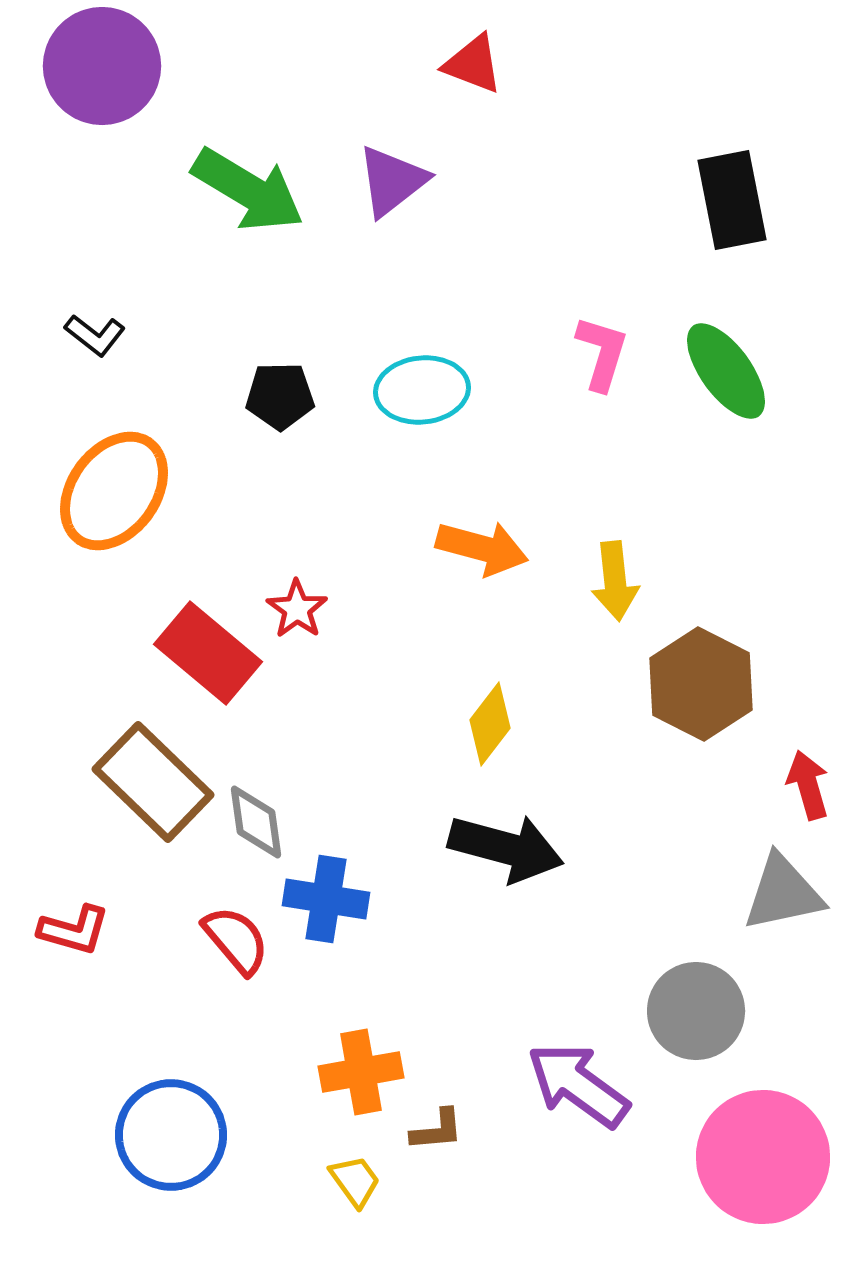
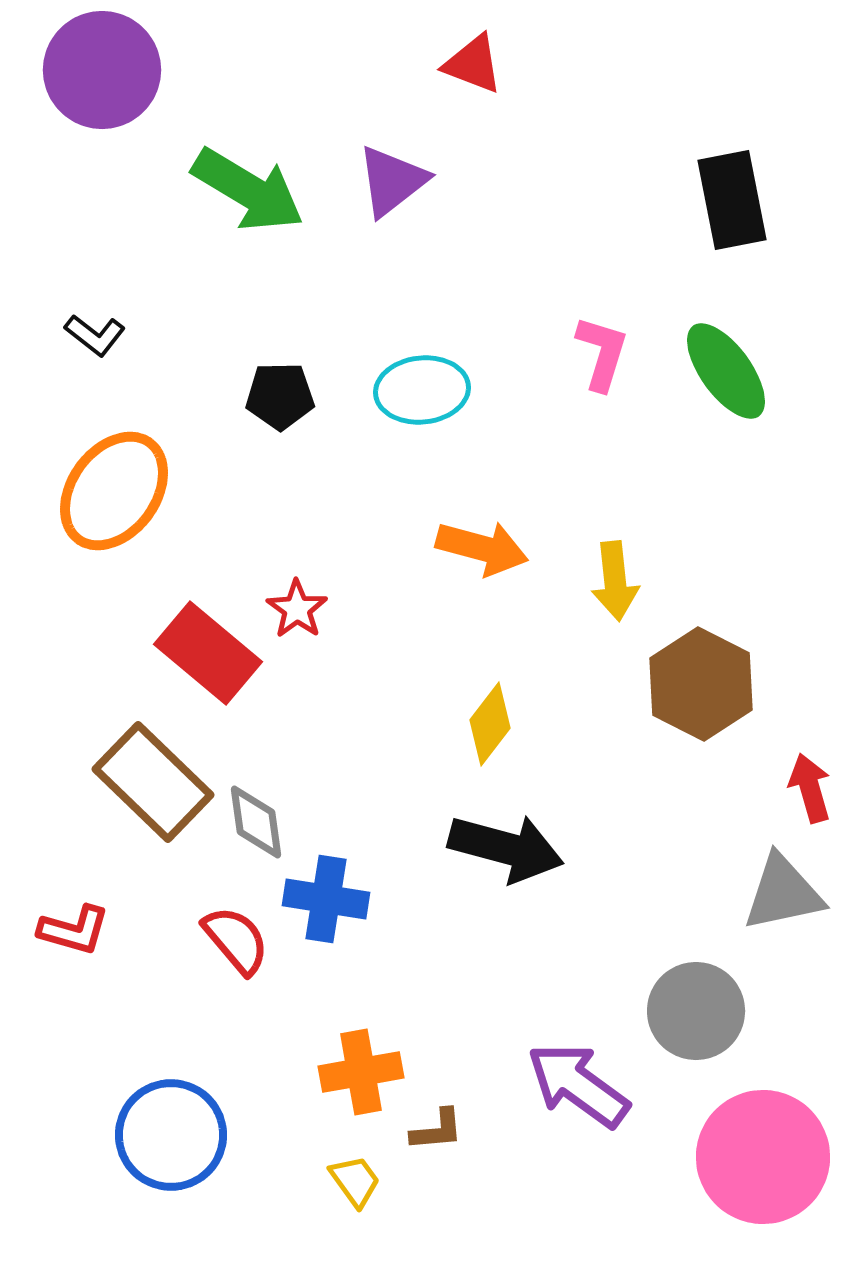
purple circle: moved 4 px down
red arrow: moved 2 px right, 3 px down
